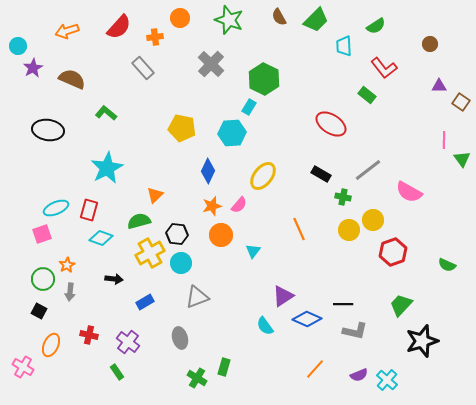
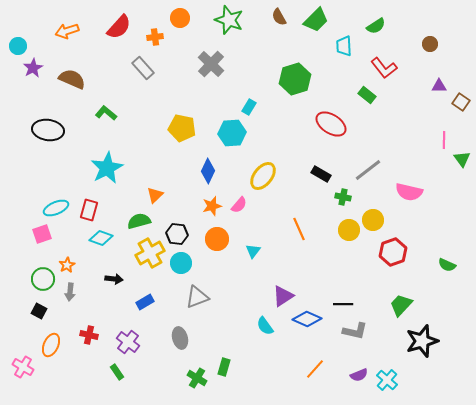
green hexagon at (264, 79): moved 31 px right; rotated 16 degrees clockwise
pink semicircle at (409, 192): rotated 16 degrees counterclockwise
orange circle at (221, 235): moved 4 px left, 4 px down
